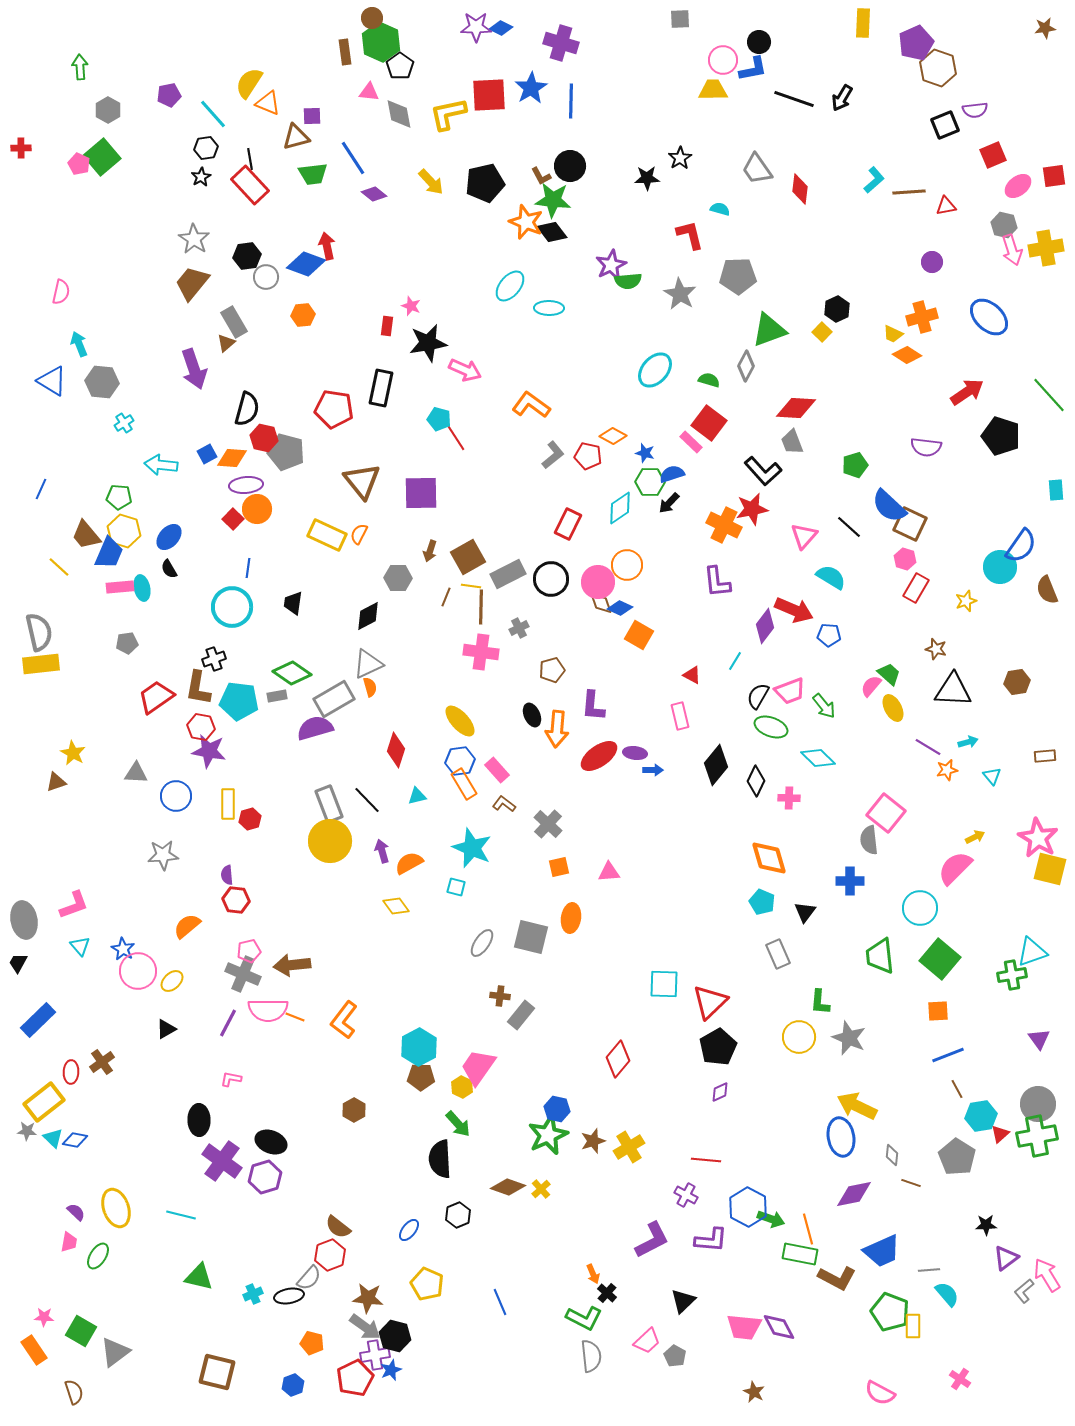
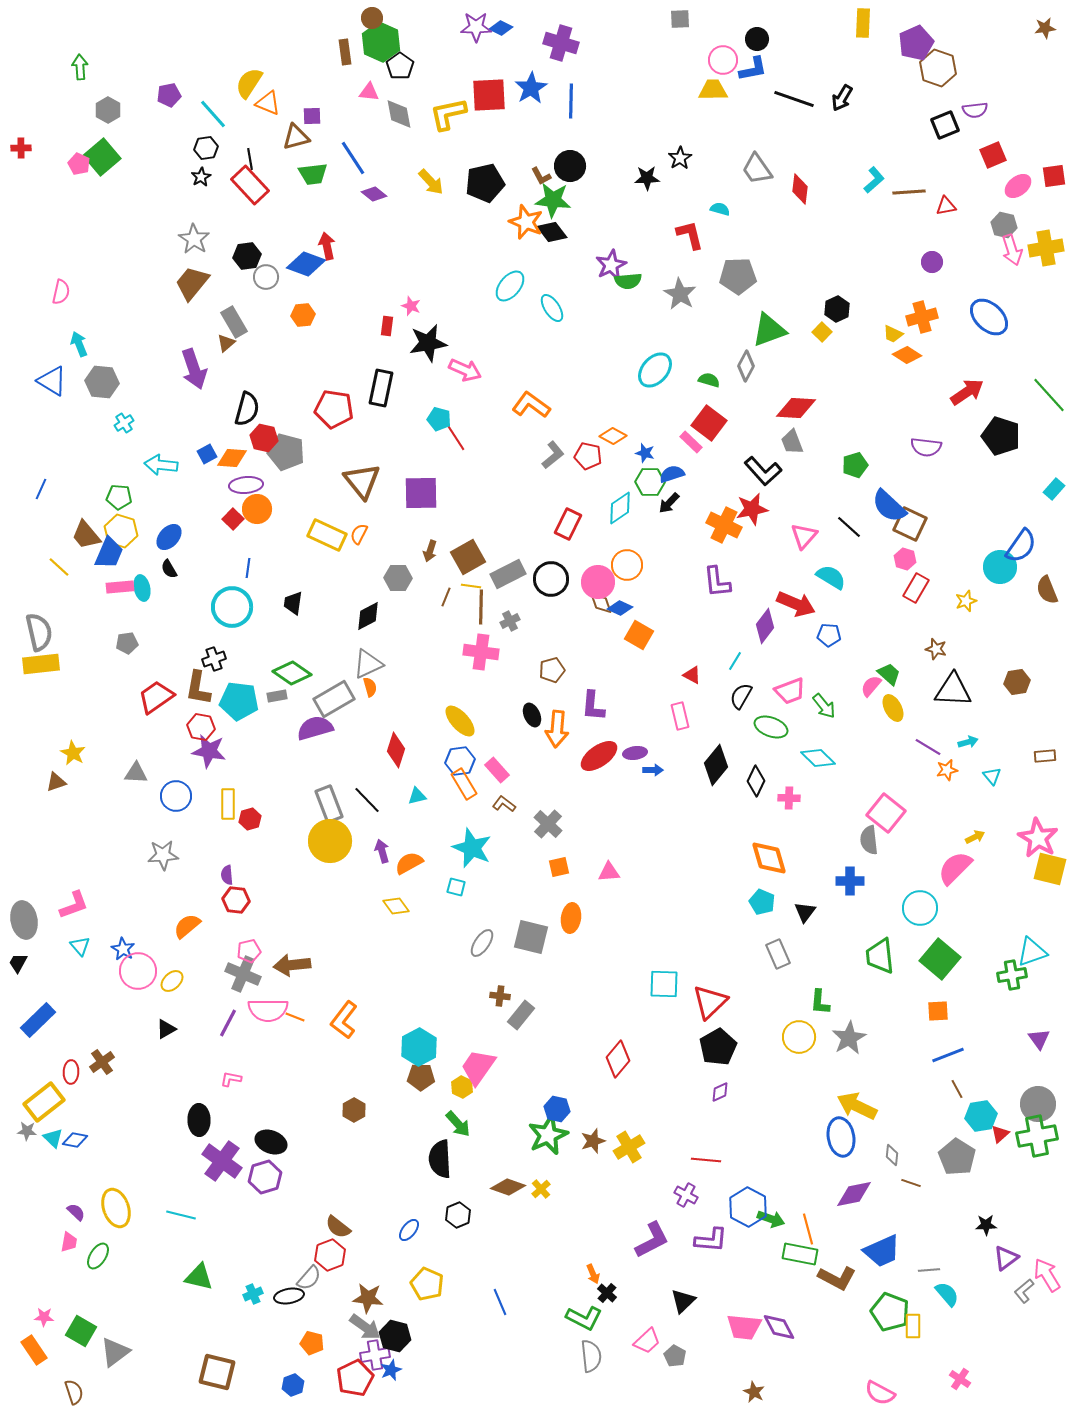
black circle at (759, 42): moved 2 px left, 3 px up
cyan ellipse at (549, 308): moved 3 px right; rotated 56 degrees clockwise
cyan rectangle at (1056, 490): moved 2 px left, 1 px up; rotated 45 degrees clockwise
yellow hexagon at (124, 531): moved 3 px left
red arrow at (794, 610): moved 2 px right, 6 px up
gray cross at (519, 628): moved 9 px left, 7 px up
black semicircle at (758, 696): moved 17 px left
purple ellipse at (635, 753): rotated 15 degrees counterclockwise
gray star at (849, 1038): rotated 20 degrees clockwise
